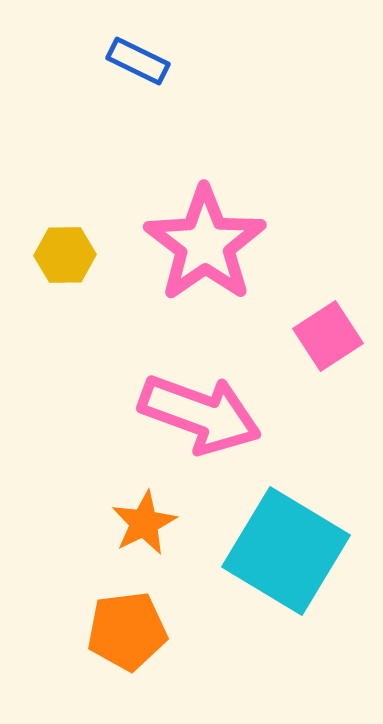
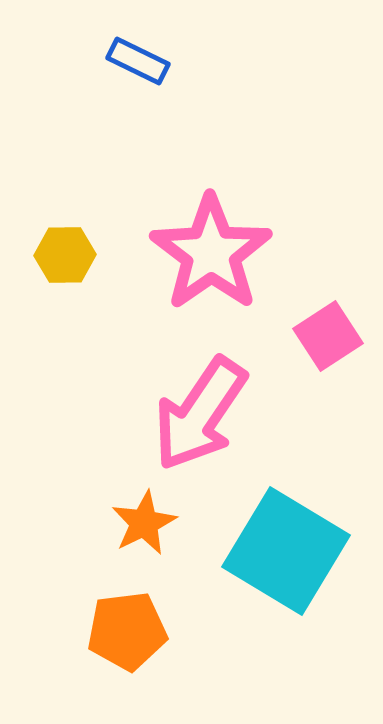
pink star: moved 6 px right, 9 px down
pink arrow: rotated 104 degrees clockwise
